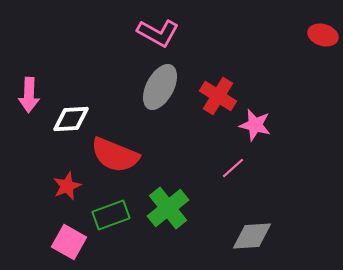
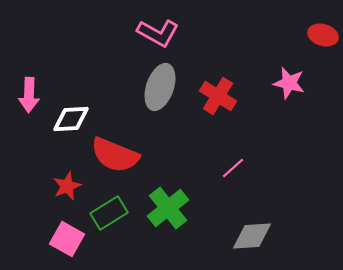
gray ellipse: rotated 9 degrees counterclockwise
pink star: moved 34 px right, 42 px up
green rectangle: moved 2 px left, 2 px up; rotated 12 degrees counterclockwise
pink square: moved 2 px left, 3 px up
